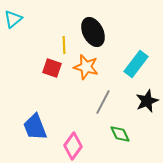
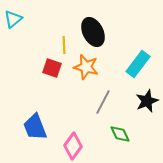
cyan rectangle: moved 2 px right
